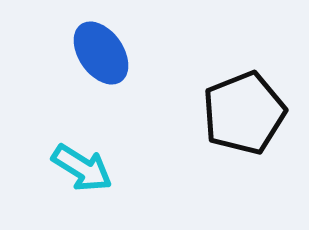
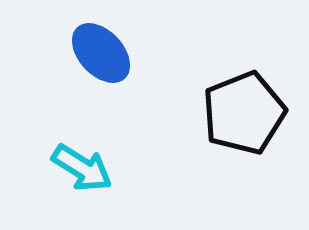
blue ellipse: rotated 8 degrees counterclockwise
